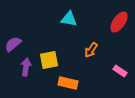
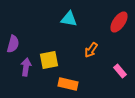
purple semicircle: rotated 144 degrees clockwise
pink rectangle: rotated 16 degrees clockwise
orange rectangle: moved 1 px down
